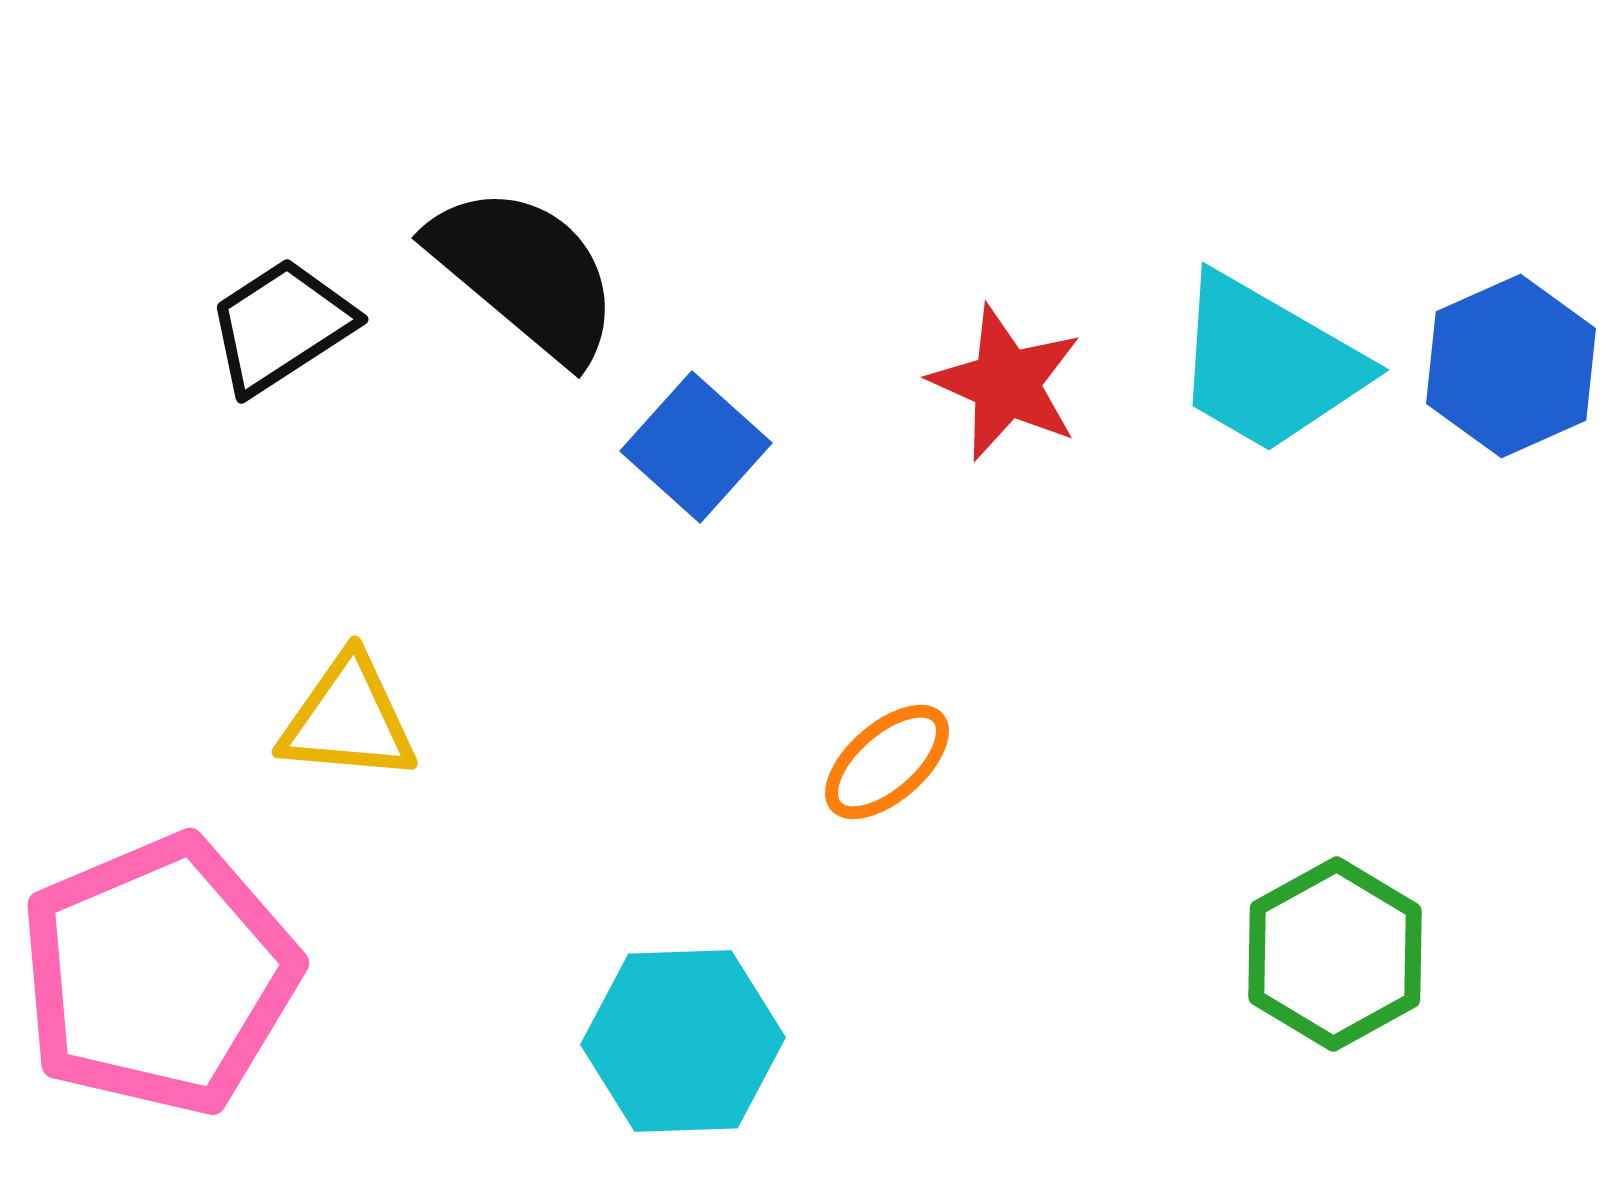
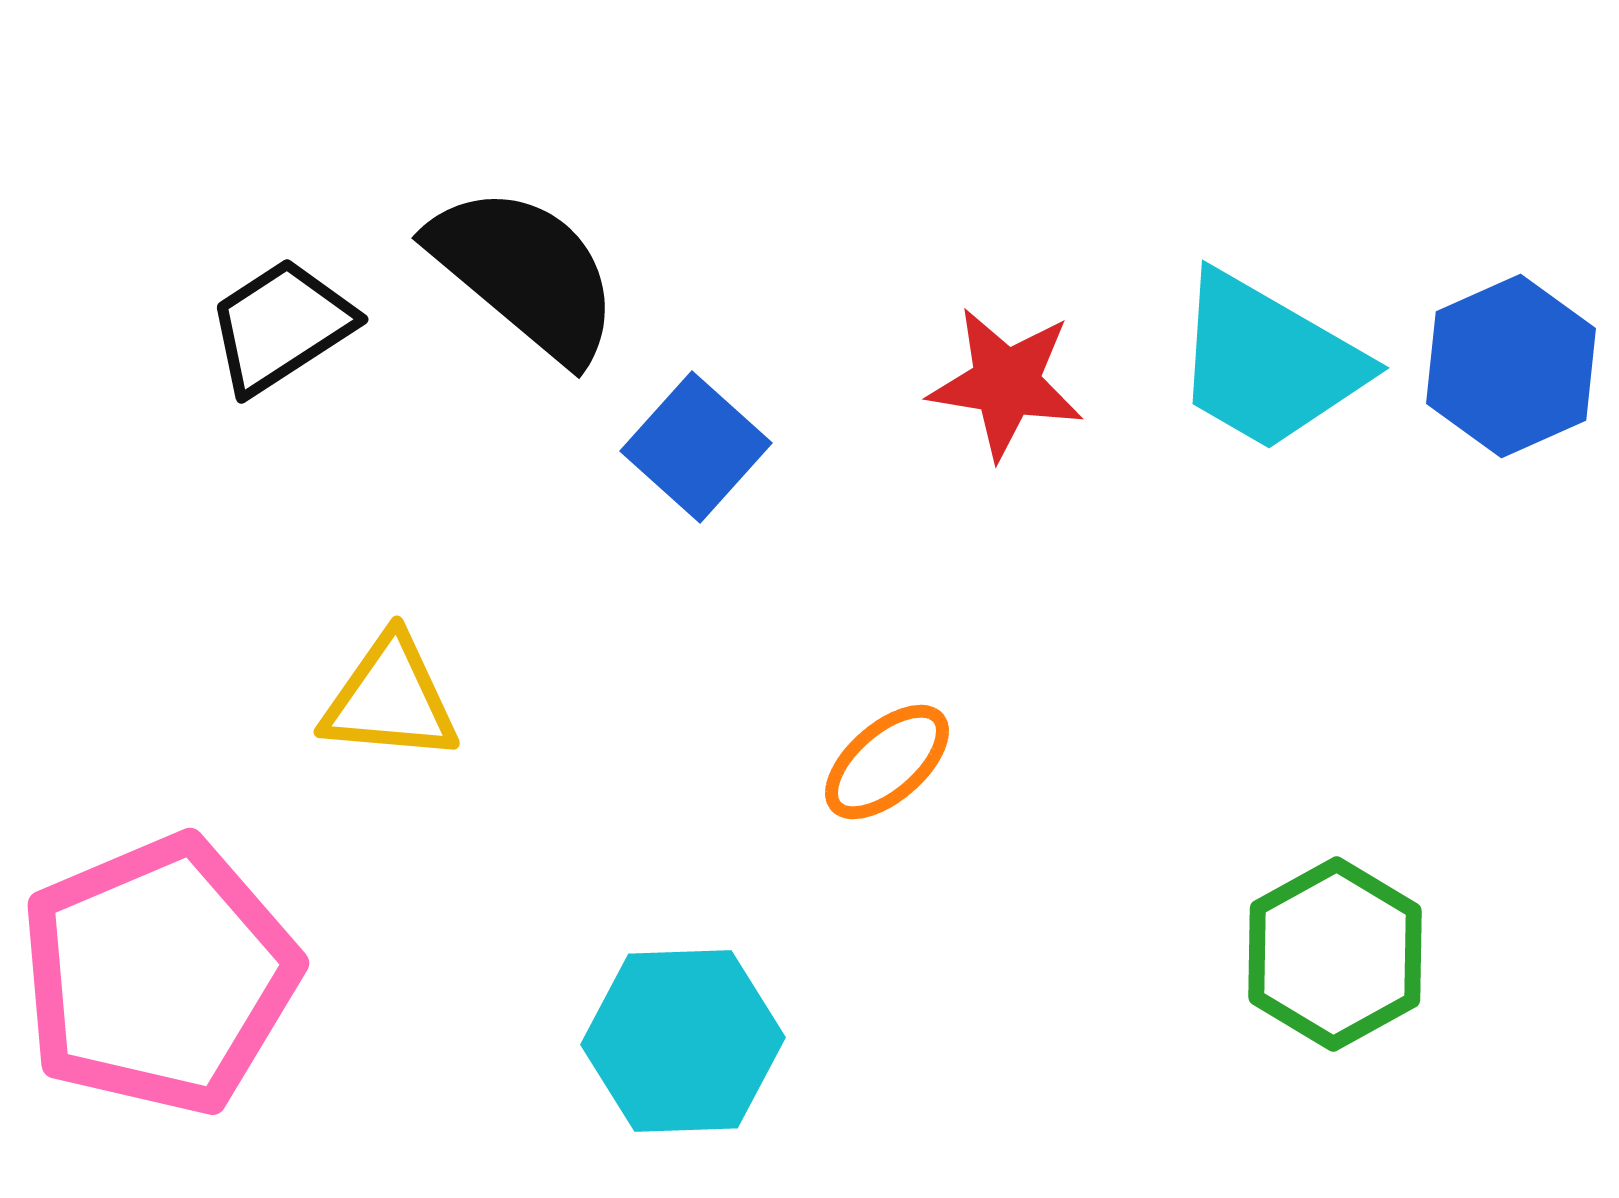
cyan trapezoid: moved 2 px up
red star: rotated 15 degrees counterclockwise
yellow triangle: moved 42 px right, 20 px up
